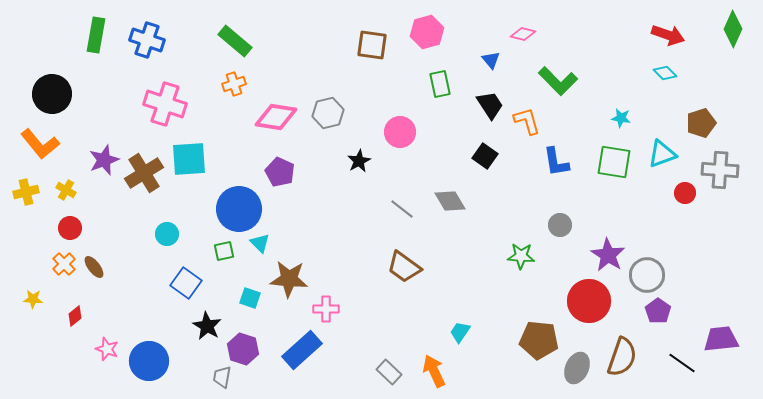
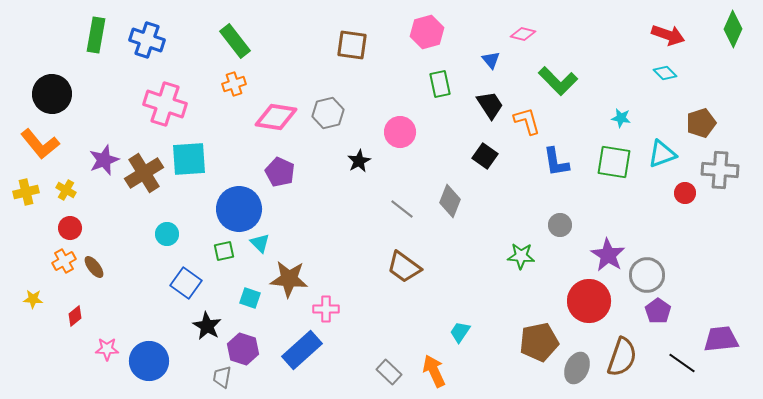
green rectangle at (235, 41): rotated 12 degrees clockwise
brown square at (372, 45): moved 20 px left
gray diamond at (450, 201): rotated 52 degrees clockwise
orange cross at (64, 264): moved 3 px up; rotated 15 degrees clockwise
brown pentagon at (539, 340): moved 2 px down; rotated 18 degrees counterclockwise
pink star at (107, 349): rotated 20 degrees counterclockwise
